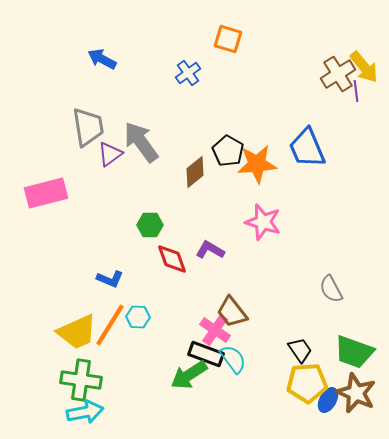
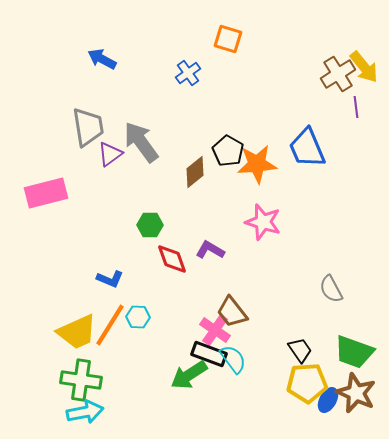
purple line: moved 16 px down
black rectangle: moved 3 px right
